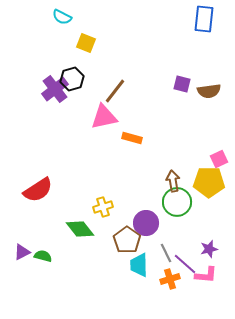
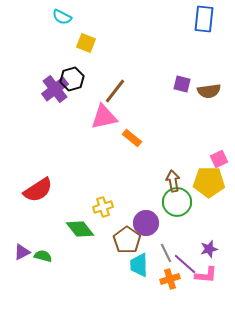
orange rectangle: rotated 24 degrees clockwise
